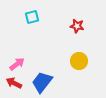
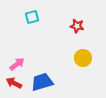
yellow circle: moved 4 px right, 3 px up
blue trapezoid: rotated 35 degrees clockwise
